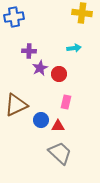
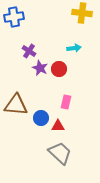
purple cross: rotated 32 degrees clockwise
purple star: rotated 21 degrees counterclockwise
red circle: moved 5 px up
brown triangle: rotated 30 degrees clockwise
blue circle: moved 2 px up
